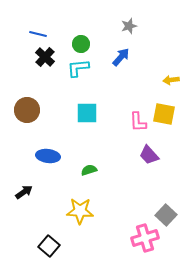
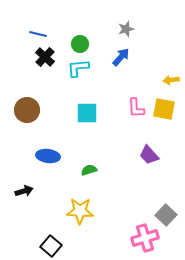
gray star: moved 3 px left, 3 px down
green circle: moved 1 px left
yellow square: moved 5 px up
pink L-shape: moved 2 px left, 14 px up
black arrow: moved 1 px up; rotated 18 degrees clockwise
black square: moved 2 px right
